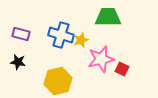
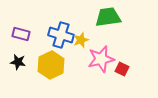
green trapezoid: rotated 8 degrees counterclockwise
yellow hexagon: moved 7 px left, 16 px up; rotated 12 degrees counterclockwise
